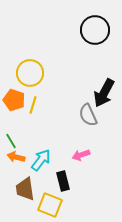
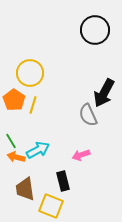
orange pentagon: rotated 15 degrees clockwise
cyan arrow: moved 3 px left, 10 px up; rotated 25 degrees clockwise
yellow square: moved 1 px right, 1 px down
